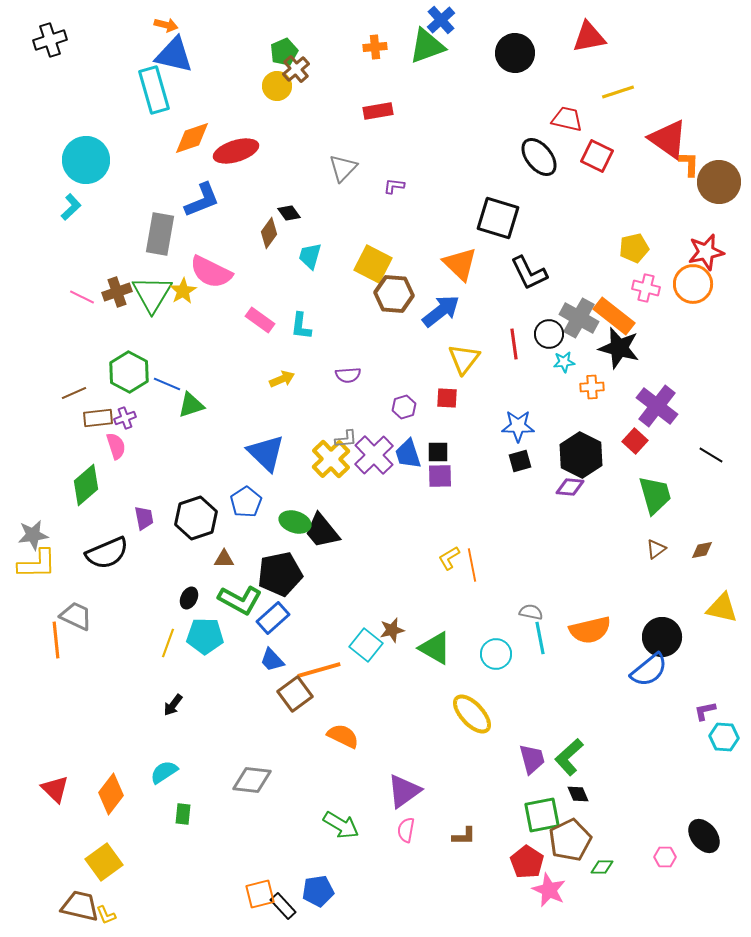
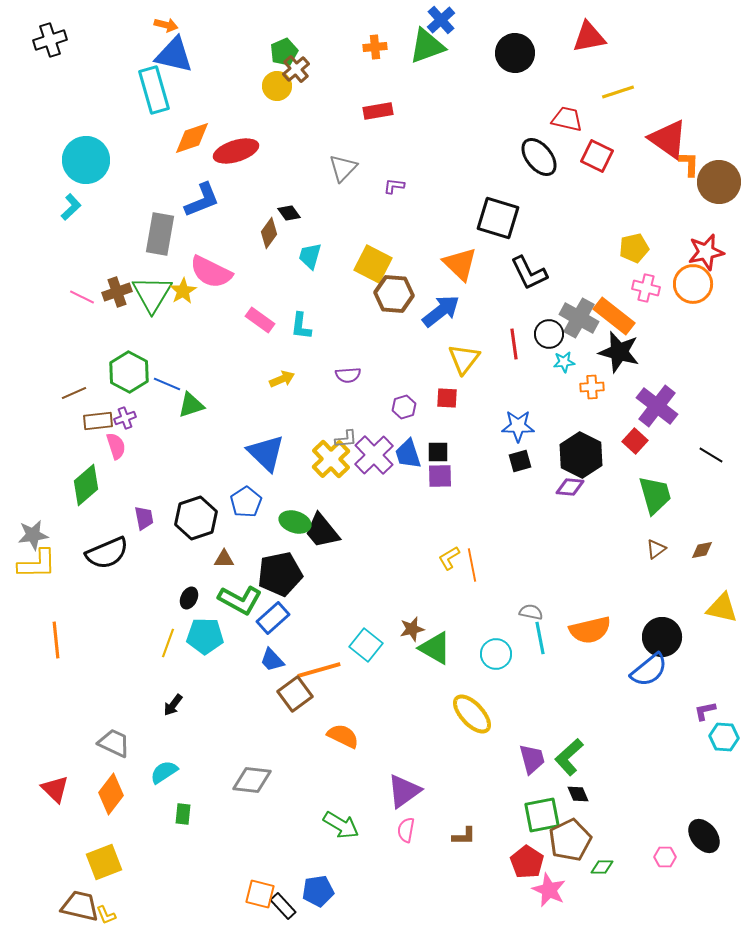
black star at (619, 348): moved 4 px down
brown rectangle at (98, 418): moved 3 px down
gray trapezoid at (76, 616): moved 38 px right, 127 px down
brown star at (392, 630): moved 20 px right, 1 px up
yellow square at (104, 862): rotated 15 degrees clockwise
orange square at (260, 894): rotated 28 degrees clockwise
